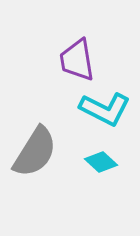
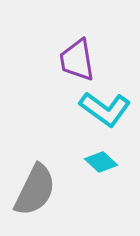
cyan L-shape: rotated 9 degrees clockwise
gray semicircle: moved 38 px down; rotated 6 degrees counterclockwise
